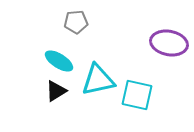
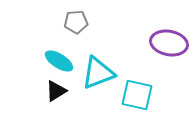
cyan triangle: moved 7 px up; rotated 9 degrees counterclockwise
